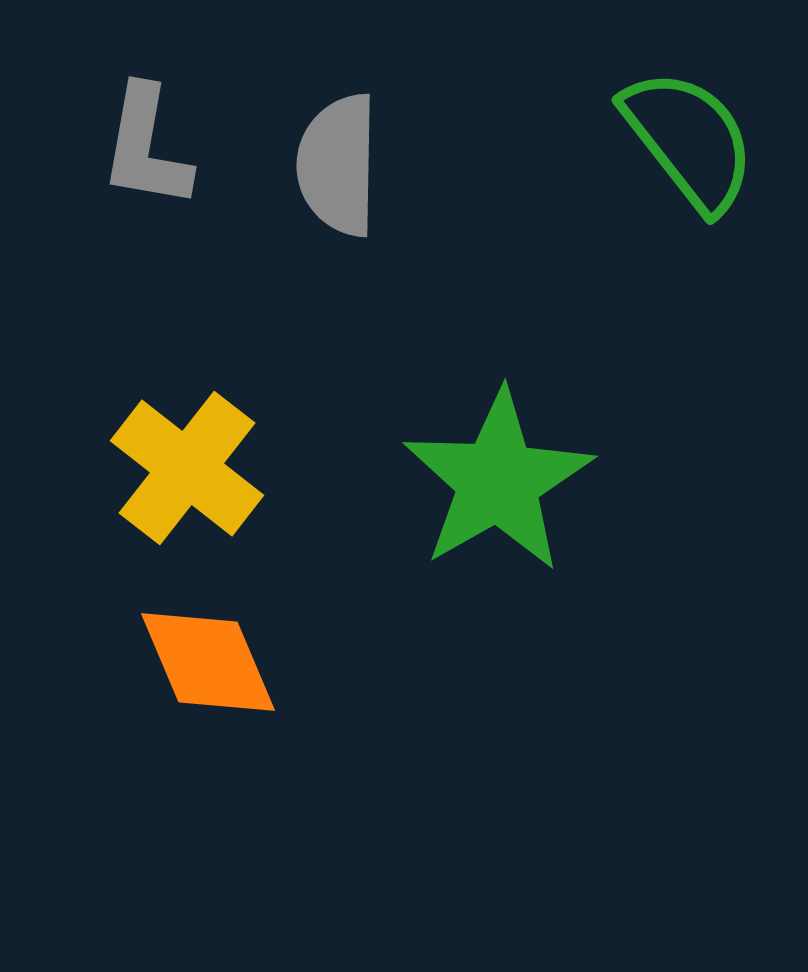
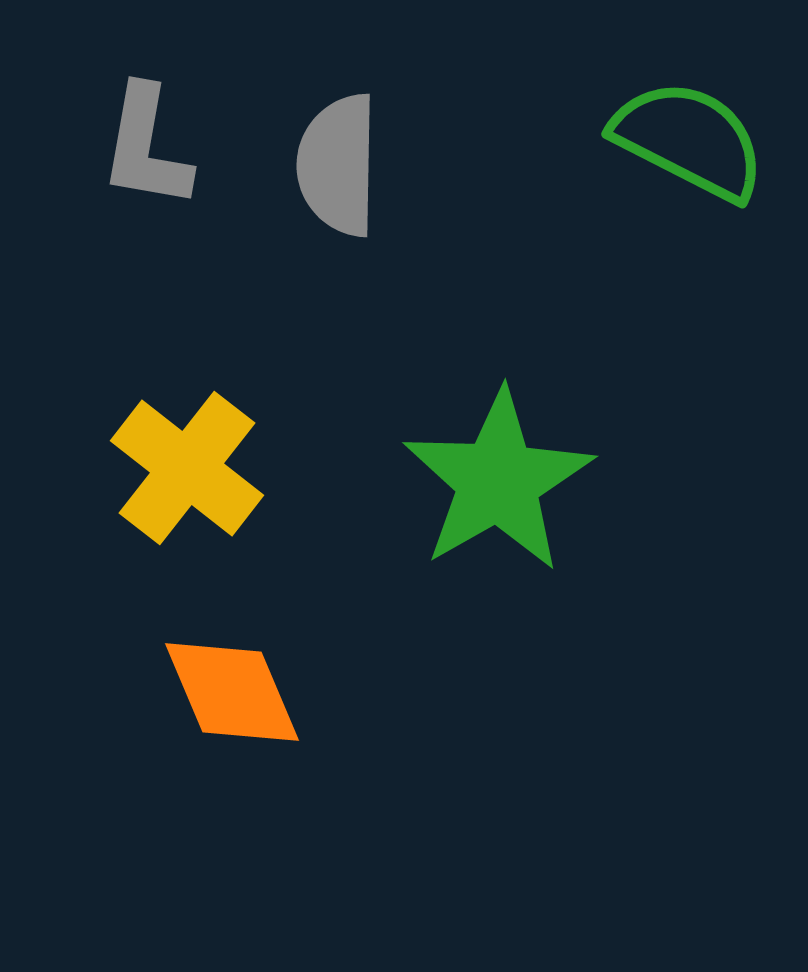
green semicircle: rotated 25 degrees counterclockwise
orange diamond: moved 24 px right, 30 px down
